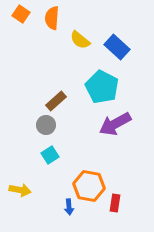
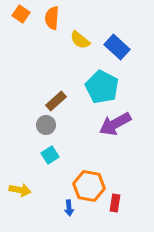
blue arrow: moved 1 px down
